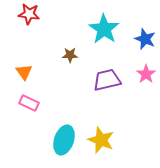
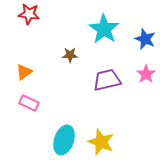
orange triangle: rotated 30 degrees clockwise
yellow star: moved 2 px down
